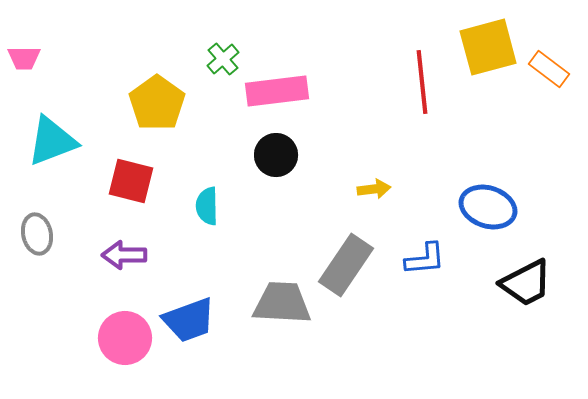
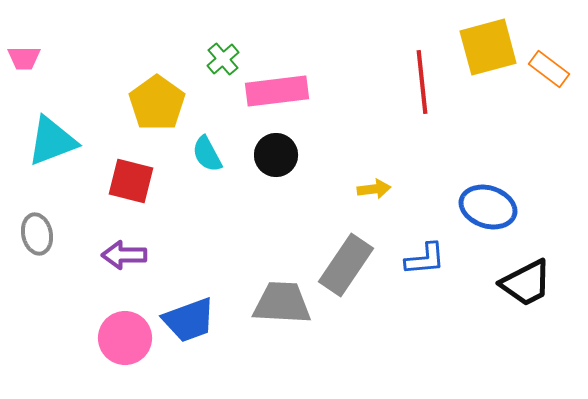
cyan semicircle: moved 52 px up; rotated 27 degrees counterclockwise
